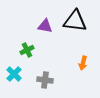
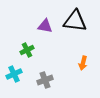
cyan cross: rotated 21 degrees clockwise
gray cross: rotated 28 degrees counterclockwise
